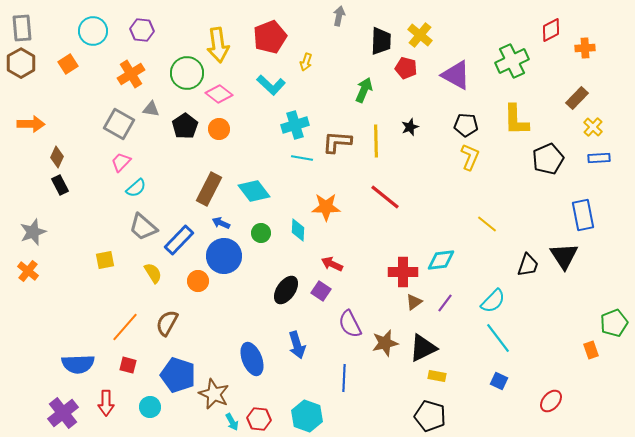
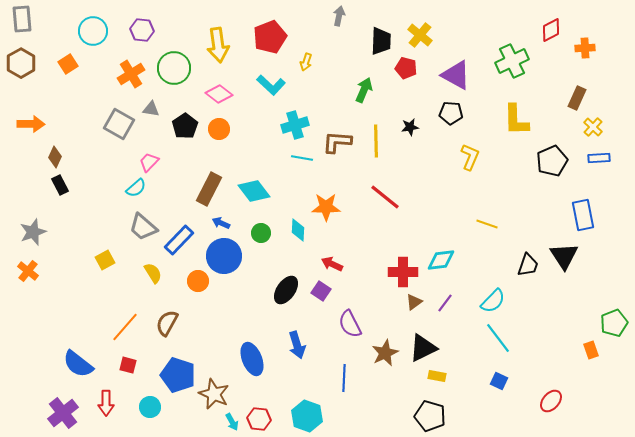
gray rectangle at (22, 28): moved 9 px up
green circle at (187, 73): moved 13 px left, 5 px up
brown rectangle at (577, 98): rotated 20 degrees counterclockwise
black pentagon at (466, 125): moved 15 px left, 12 px up
black star at (410, 127): rotated 12 degrees clockwise
brown diamond at (57, 157): moved 2 px left
black pentagon at (548, 159): moved 4 px right, 2 px down
pink trapezoid at (121, 162): moved 28 px right
yellow line at (487, 224): rotated 20 degrees counterclockwise
yellow square at (105, 260): rotated 18 degrees counterclockwise
brown star at (385, 343): moved 10 px down; rotated 12 degrees counterclockwise
blue semicircle at (78, 364): rotated 40 degrees clockwise
